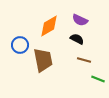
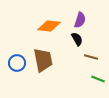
purple semicircle: rotated 98 degrees counterclockwise
orange diamond: rotated 35 degrees clockwise
black semicircle: rotated 32 degrees clockwise
blue circle: moved 3 px left, 18 px down
brown line: moved 7 px right, 3 px up
